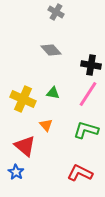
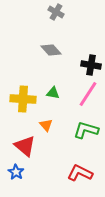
yellow cross: rotated 20 degrees counterclockwise
